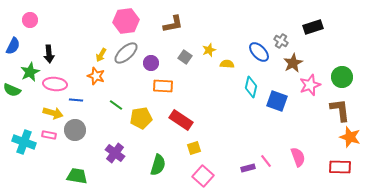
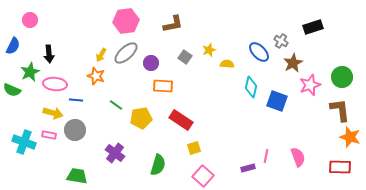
pink line at (266, 161): moved 5 px up; rotated 48 degrees clockwise
